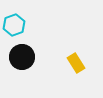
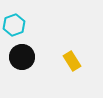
yellow rectangle: moved 4 px left, 2 px up
